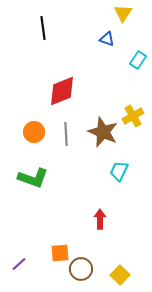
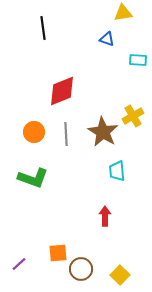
yellow triangle: rotated 48 degrees clockwise
cyan rectangle: rotated 60 degrees clockwise
brown star: rotated 8 degrees clockwise
cyan trapezoid: moved 2 px left; rotated 30 degrees counterclockwise
red arrow: moved 5 px right, 3 px up
orange square: moved 2 px left
